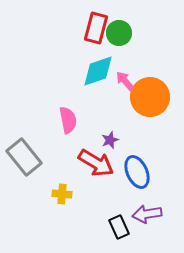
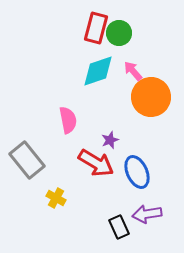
pink arrow: moved 8 px right, 10 px up
orange circle: moved 1 px right
gray rectangle: moved 3 px right, 3 px down
yellow cross: moved 6 px left, 4 px down; rotated 24 degrees clockwise
